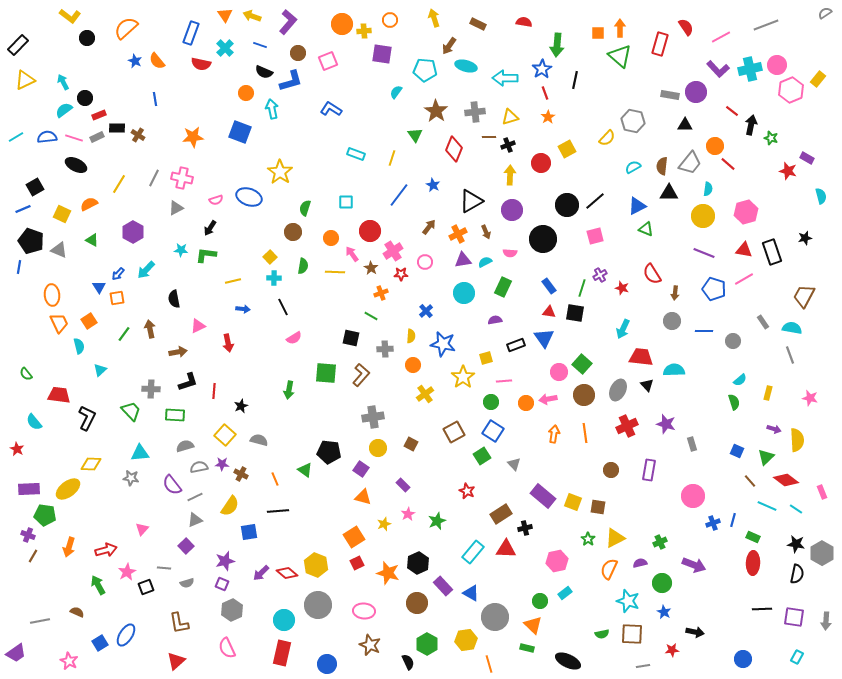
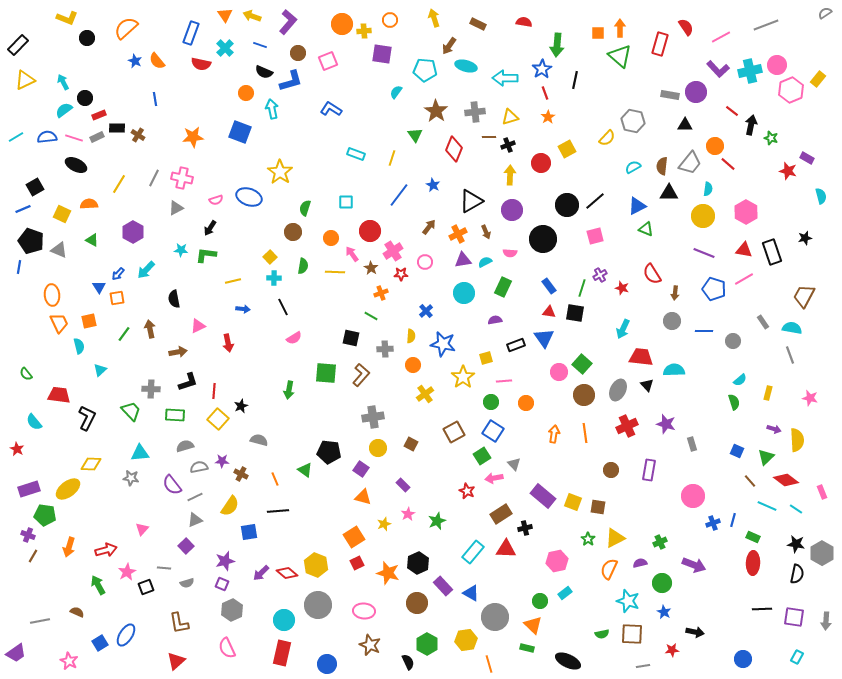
yellow L-shape at (70, 16): moved 3 px left, 2 px down; rotated 15 degrees counterclockwise
cyan cross at (750, 69): moved 2 px down
orange semicircle at (89, 204): rotated 24 degrees clockwise
pink hexagon at (746, 212): rotated 15 degrees counterclockwise
orange square at (89, 321): rotated 21 degrees clockwise
pink arrow at (548, 399): moved 54 px left, 79 px down
yellow square at (225, 435): moved 7 px left, 16 px up
purple star at (222, 464): moved 3 px up
purple rectangle at (29, 489): rotated 15 degrees counterclockwise
